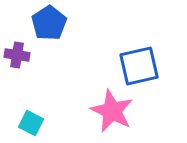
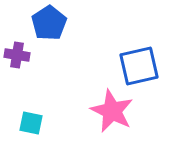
cyan square: rotated 15 degrees counterclockwise
